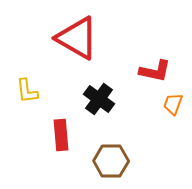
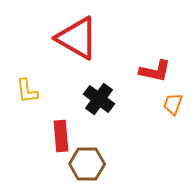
red rectangle: moved 1 px down
brown hexagon: moved 24 px left, 3 px down
